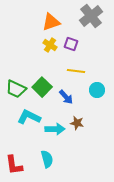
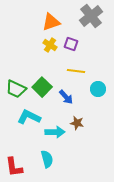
cyan circle: moved 1 px right, 1 px up
cyan arrow: moved 3 px down
red L-shape: moved 2 px down
